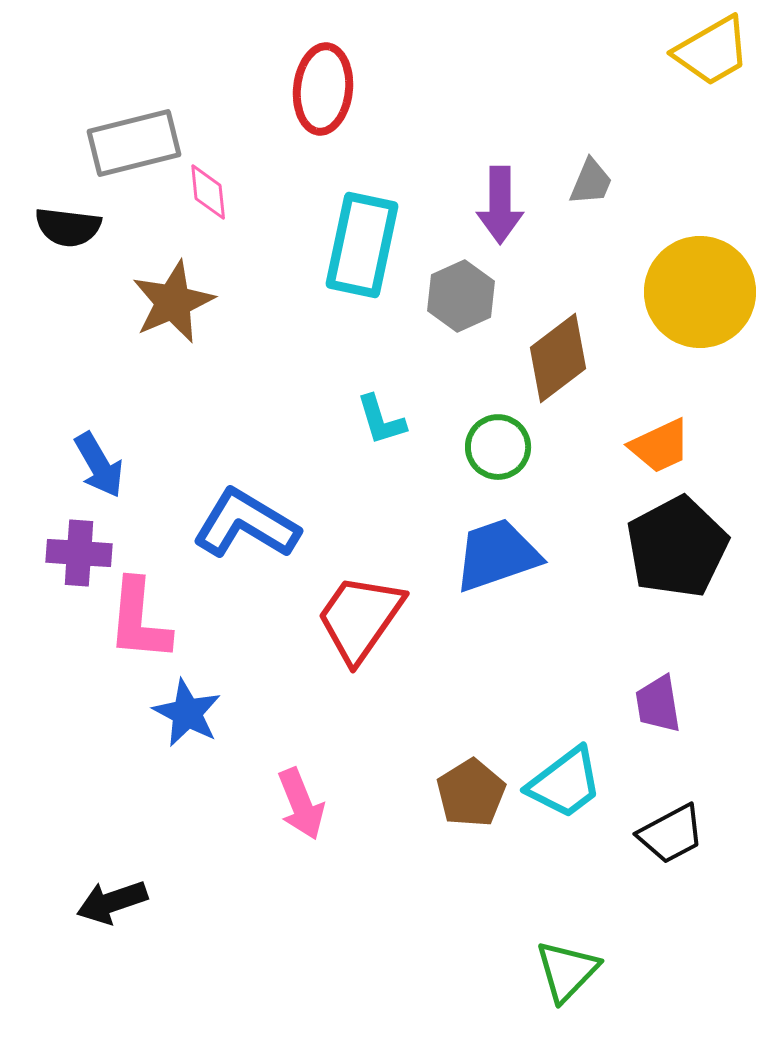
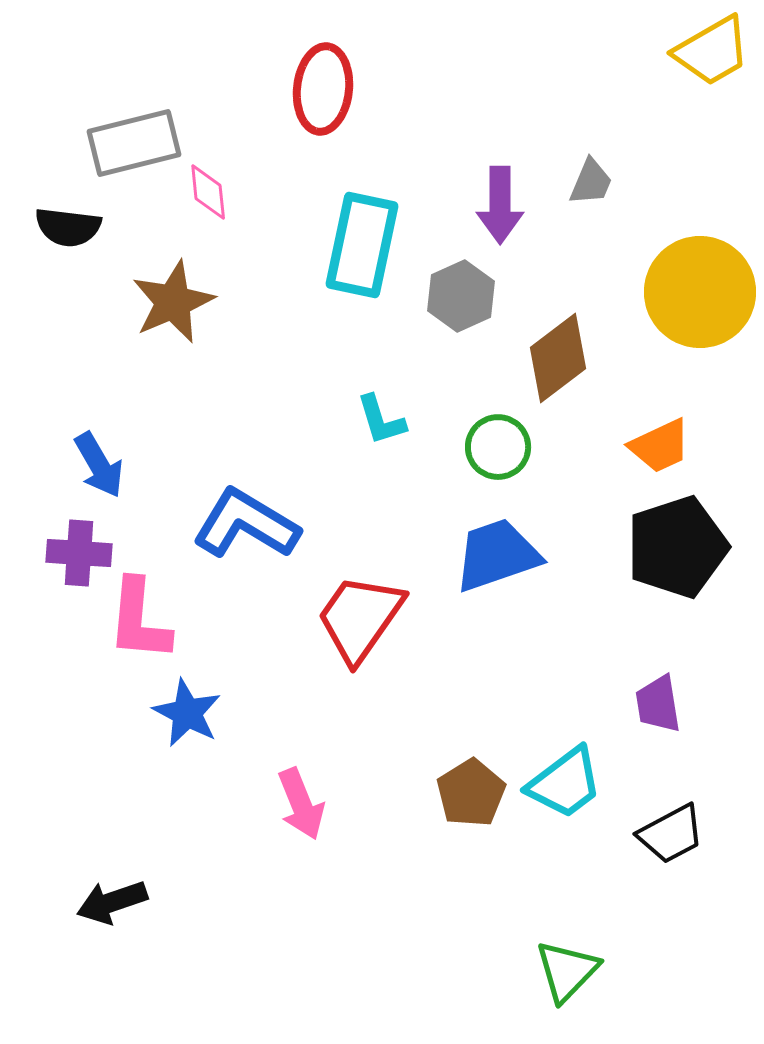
black pentagon: rotated 10 degrees clockwise
